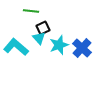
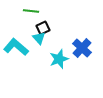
cyan star: moved 14 px down
